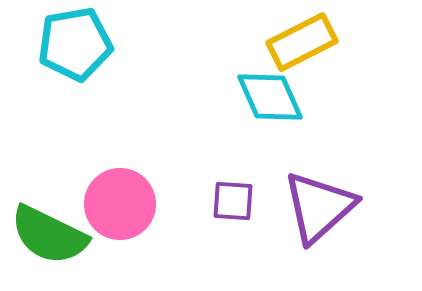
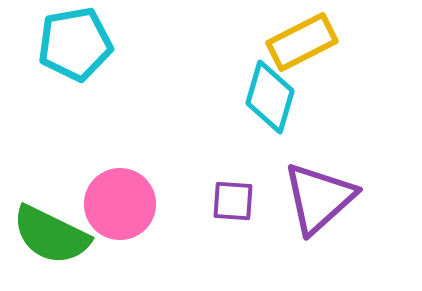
cyan diamond: rotated 40 degrees clockwise
purple triangle: moved 9 px up
green semicircle: moved 2 px right
